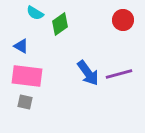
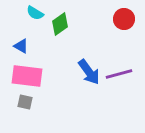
red circle: moved 1 px right, 1 px up
blue arrow: moved 1 px right, 1 px up
